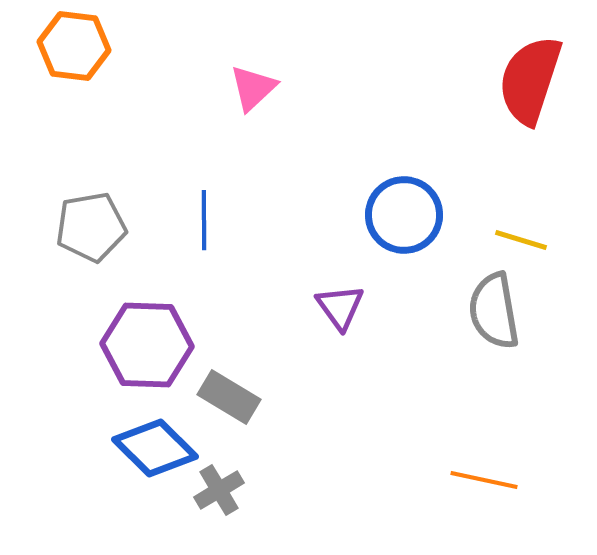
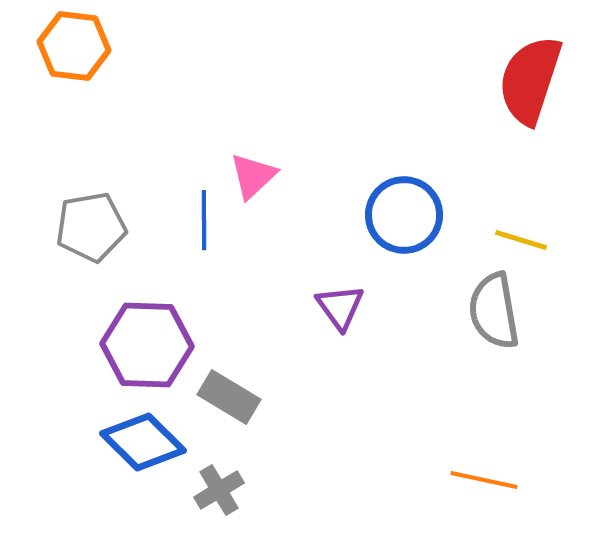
pink triangle: moved 88 px down
blue diamond: moved 12 px left, 6 px up
